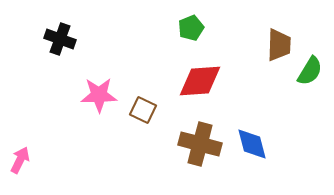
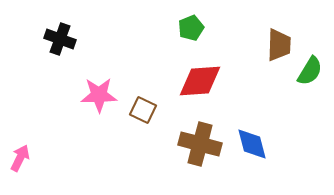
pink arrow: moved 2 px up
